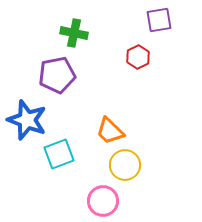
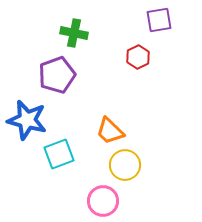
purple pentagon: rotated 9 degrees counterclockwise
blue star: rotated 6 degrees counterclockwise
